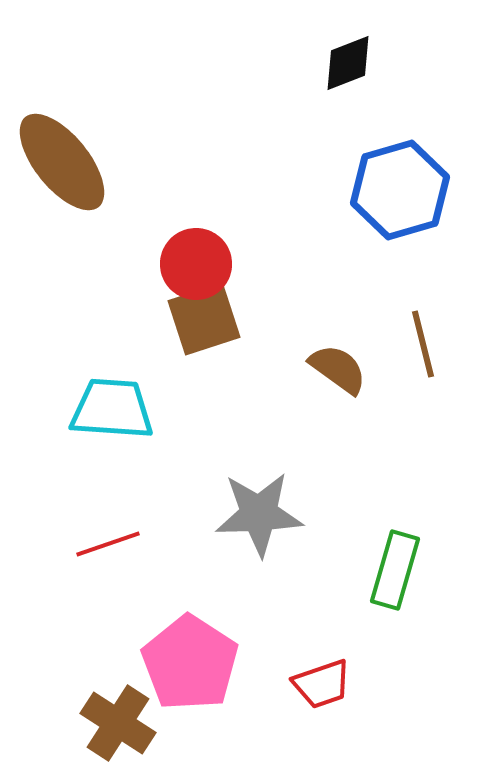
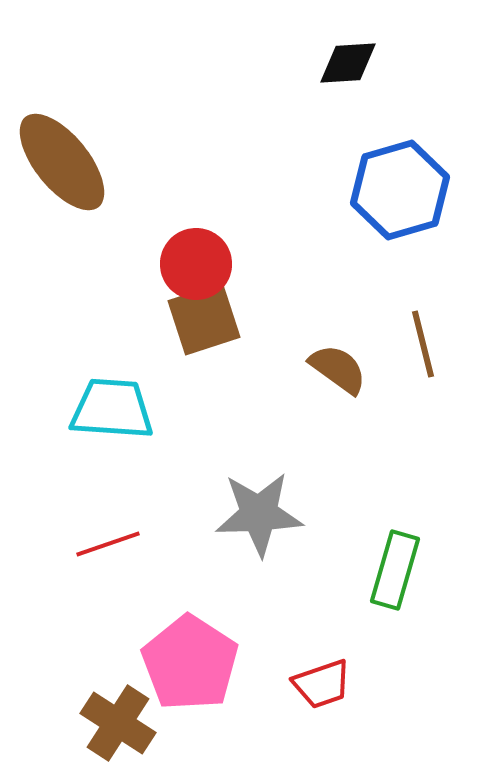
black diamond: rotated 18 degrees clockwise
